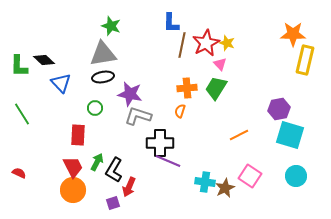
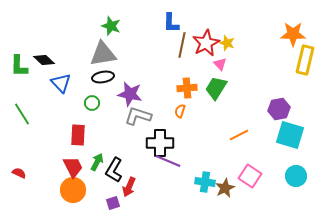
green circle: moved 3 px left, 5 px up
